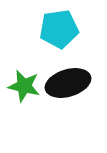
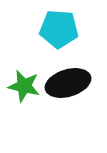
cyan pentagon: rotated 12 degrees clockwise
